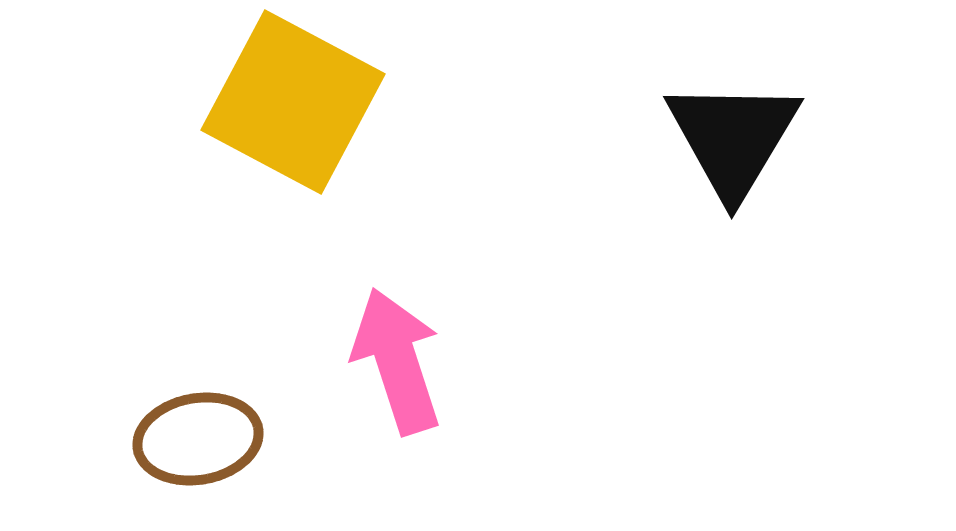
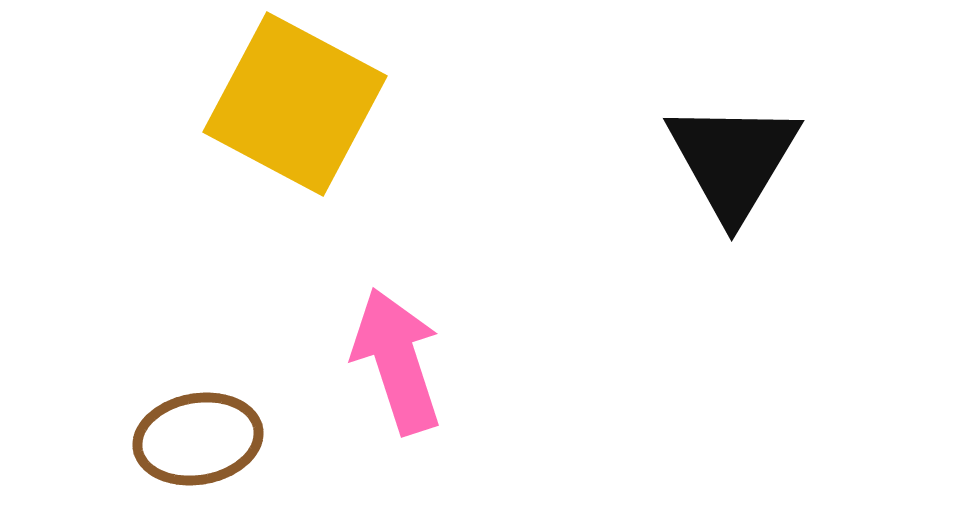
yellow square: moved 2 px right, 2 px down
black triangle: moved 22 px down
